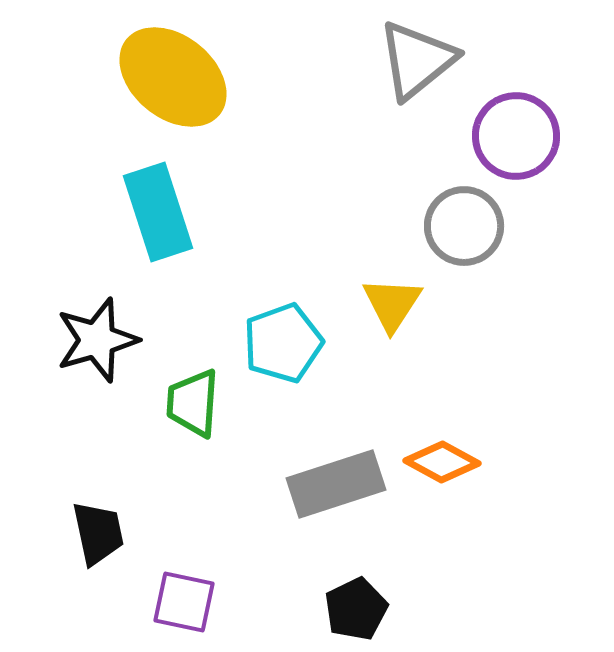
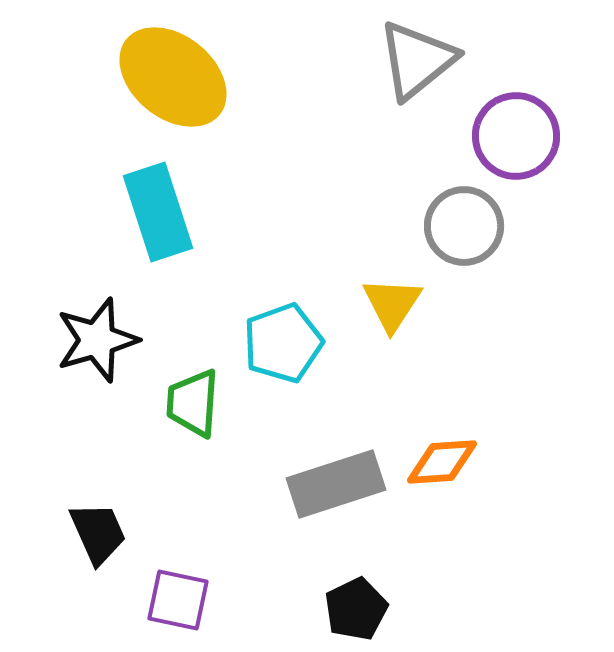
orange diamond: rotated 32 degrees counterclockwise
black trapezoid: rotated 12 degrees counterclockwise
purple square: moved 6 px left, 2 px up
